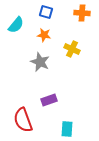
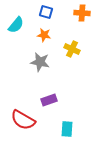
gray star: rotated 12 degrees counterclockwise
red semicircle: rotated 40 degrees counterclockwise
